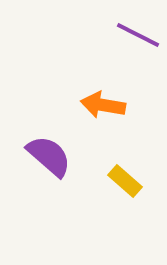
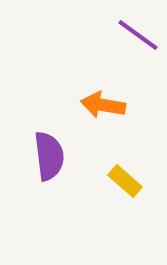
purple line: rotated 9 degrees clockwise
purple semicircle: rotated 42 degrees clockwise
